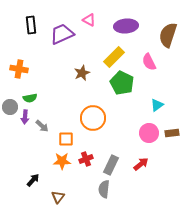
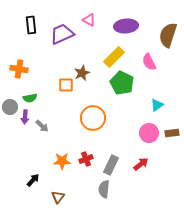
orange square: moved 54 px up
